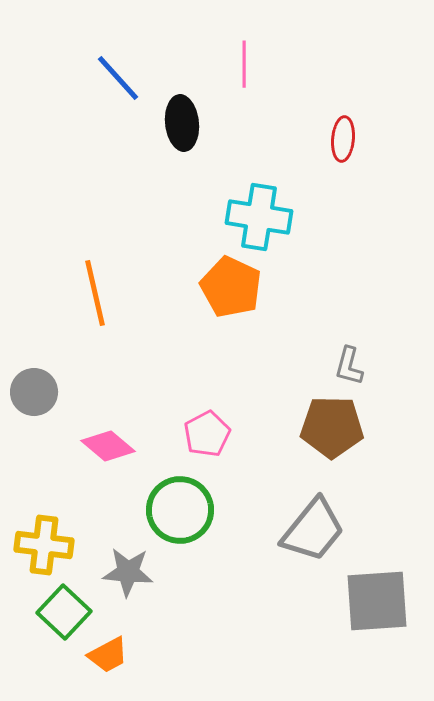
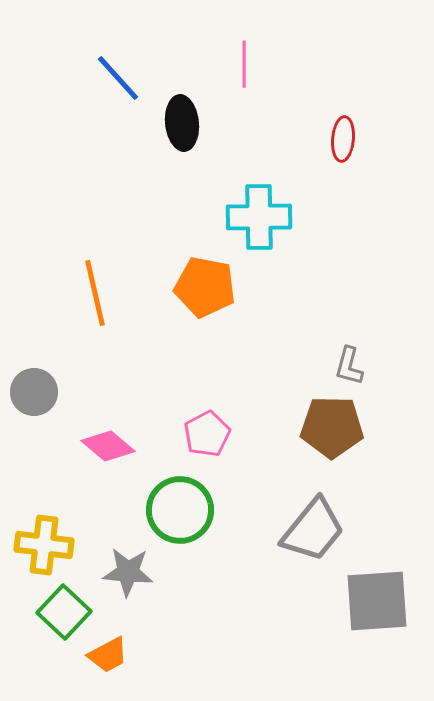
cyan cross: rotated 10 degrees counterclockwise
orange pentagon: moved 26 px left; rotated 14 degrees counterclockwise
